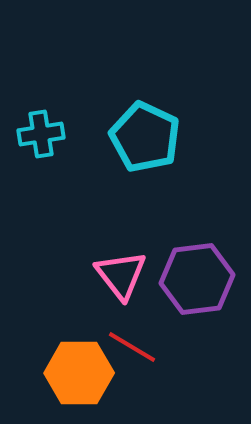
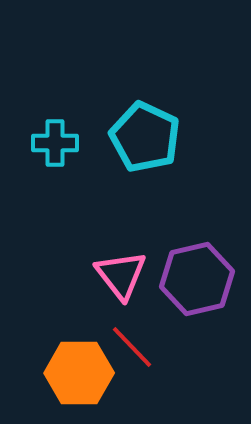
cyan cross: moved 14 px right, 9 px down; rotated 9 degrees clockwise
purple hexagon: rotated 6 degrees counterclockwise
red line: rotated 15 degrees clockwise
